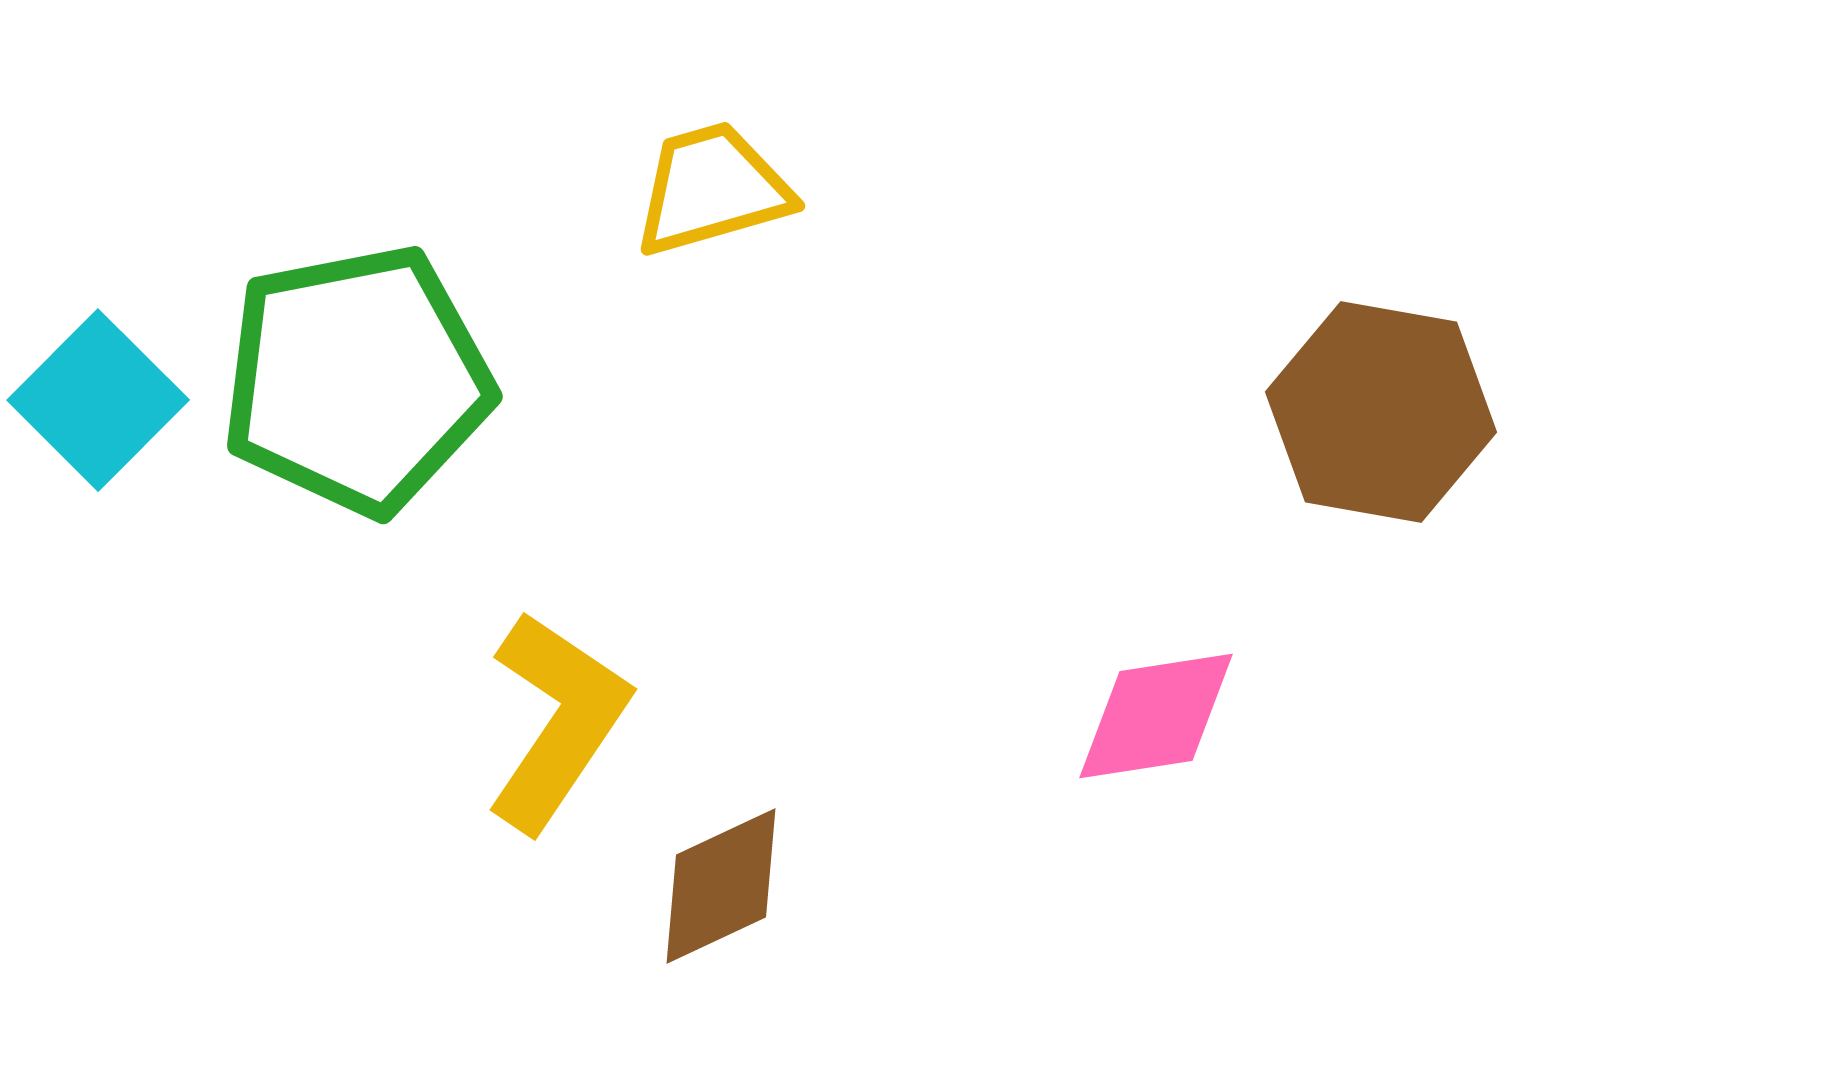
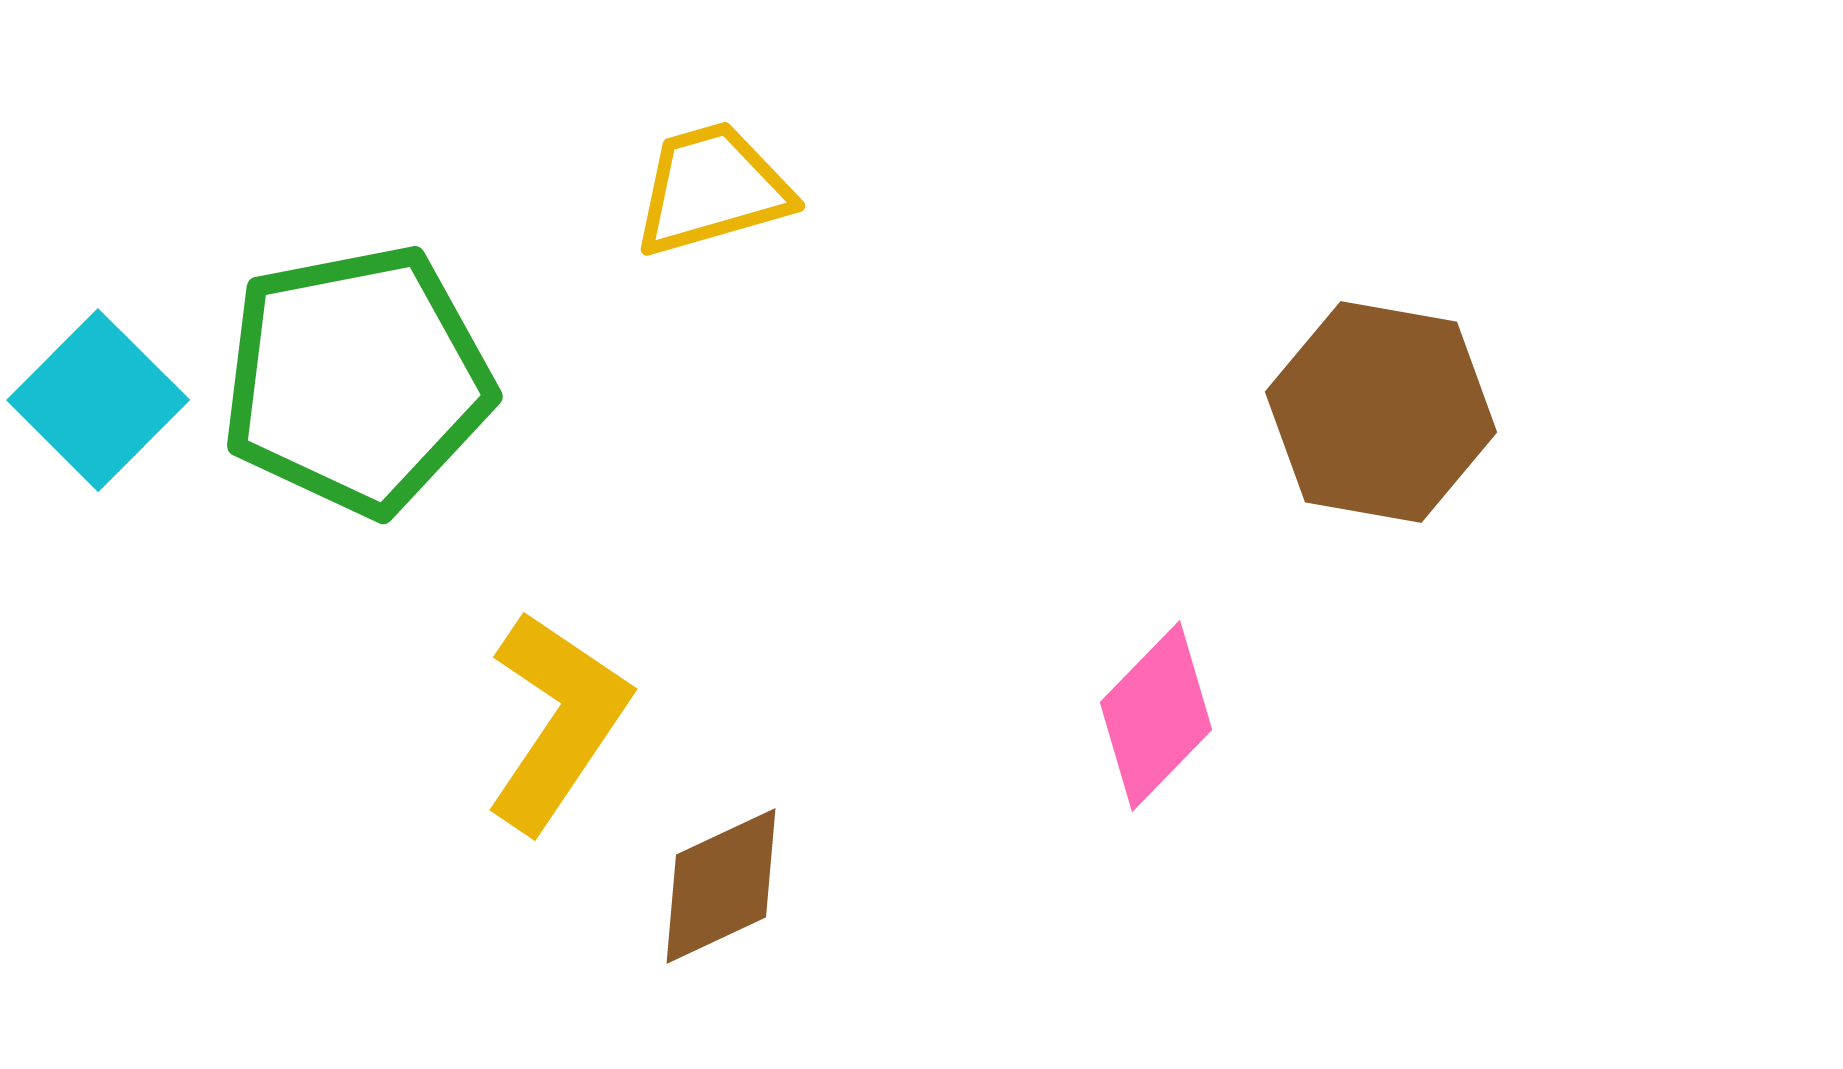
pink diamond: rotated 37 degrees counterclockwise
